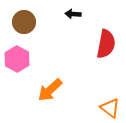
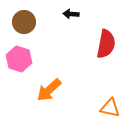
black arrow: moved 2 px left
pink hexagon: moved 2 px right; rotated 10 degrees counterclockwise
orange arrow: moved 1 px left
orange triangle: rotated 25 degrees counterclockwise
